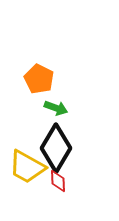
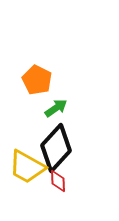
orange pentagon: moved 2 px left, 1 px down
green arrow: rotated 55 degrees counterclockwise
black diamond: rotated 12 degrees clockwise
